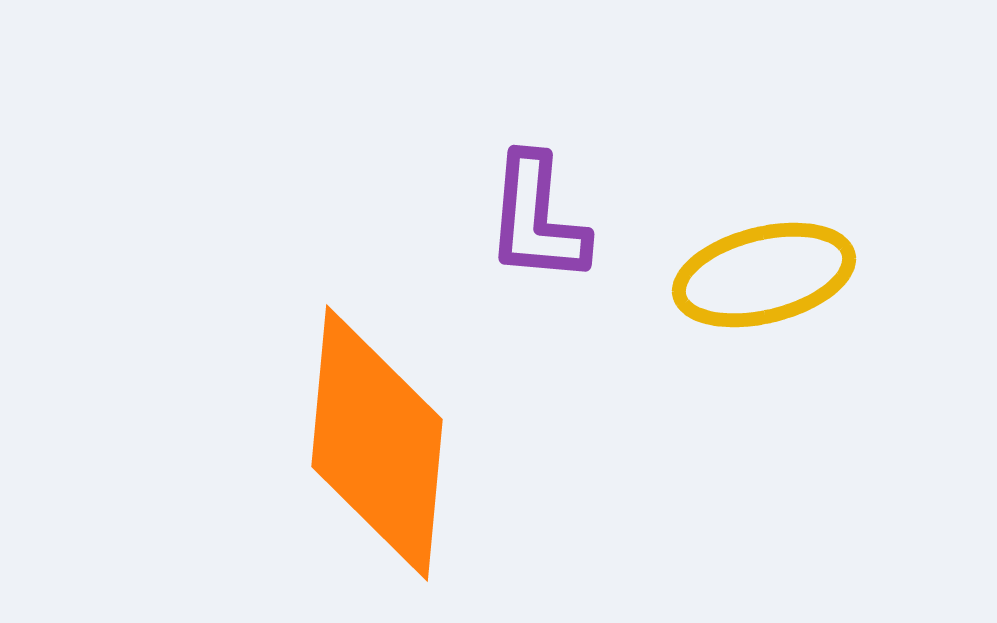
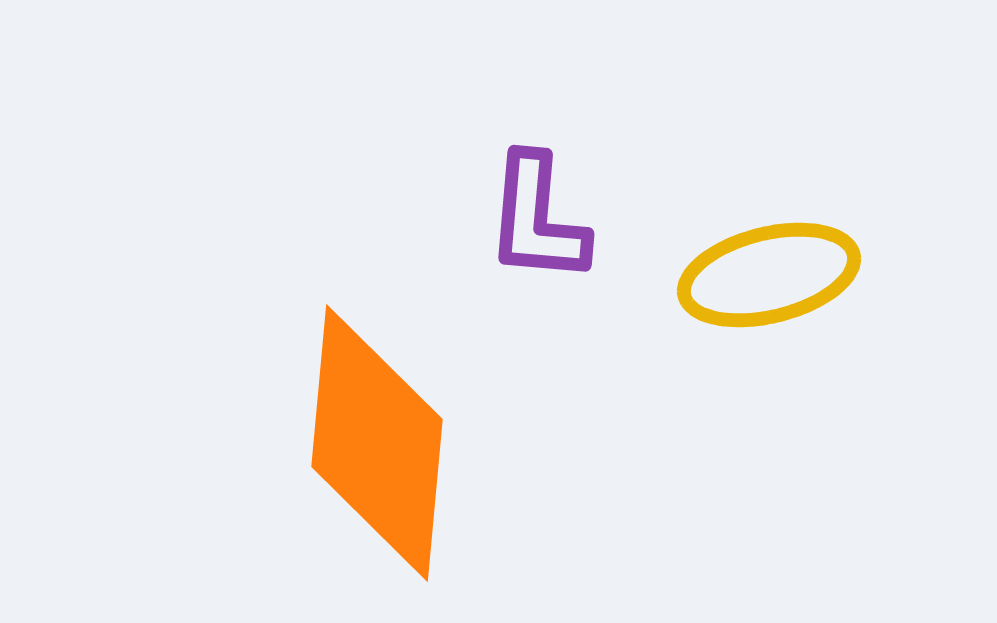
yellow ellipse: moved 5 px right
